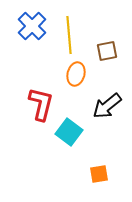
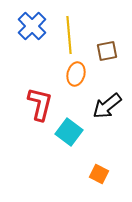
red L-shape: moved 1 px left
orange square: rotated 36 degrees clockwise
